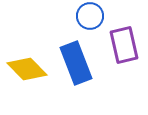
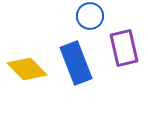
purple rectangle: moved 3 px down
